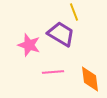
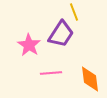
purple trapezoid: rotated 92 degrees clockwise
pink star: rotated 15 degrees clockwise
pink line: moved 2 px left, 1 px down
